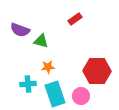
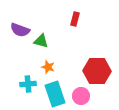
red rectangle: rotated 40 degrees counterclockwise
orange star: rotated 24 degrees clockwise
